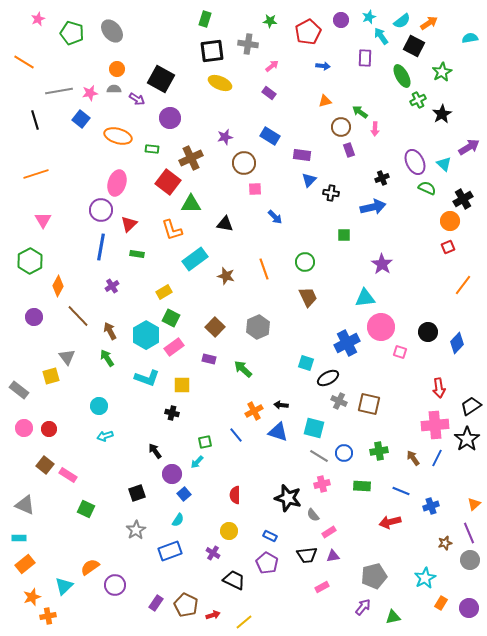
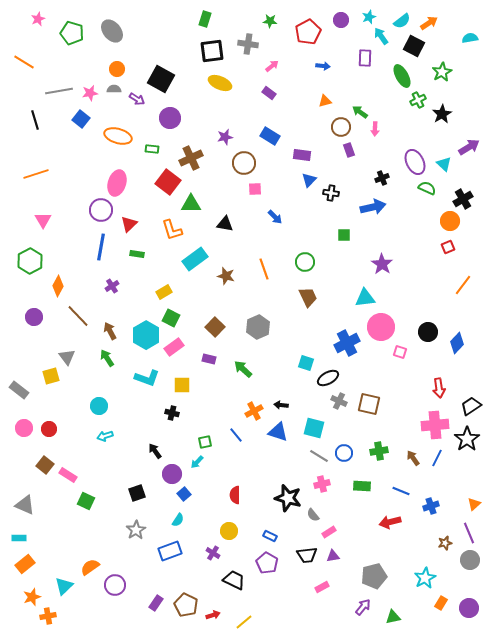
green square at (86, 509): moved 8 px up
